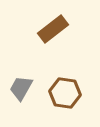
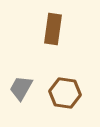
brown rectangle: rotated 44 degrees counterclockwise
